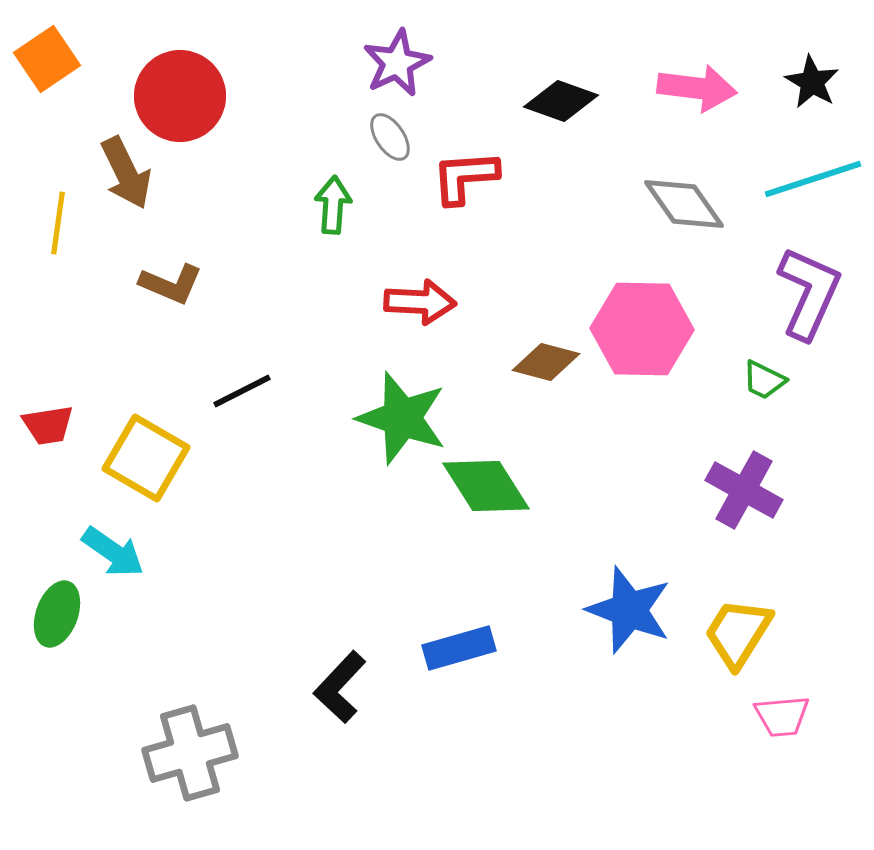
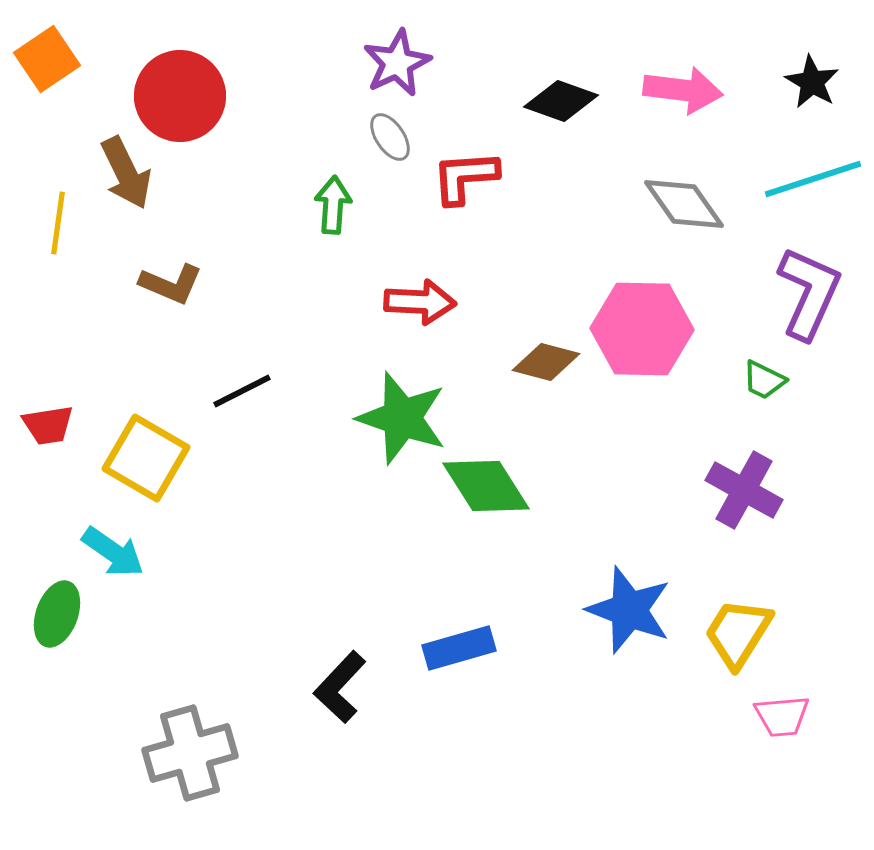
pink arrow: moved 14 px left, 2 px down
